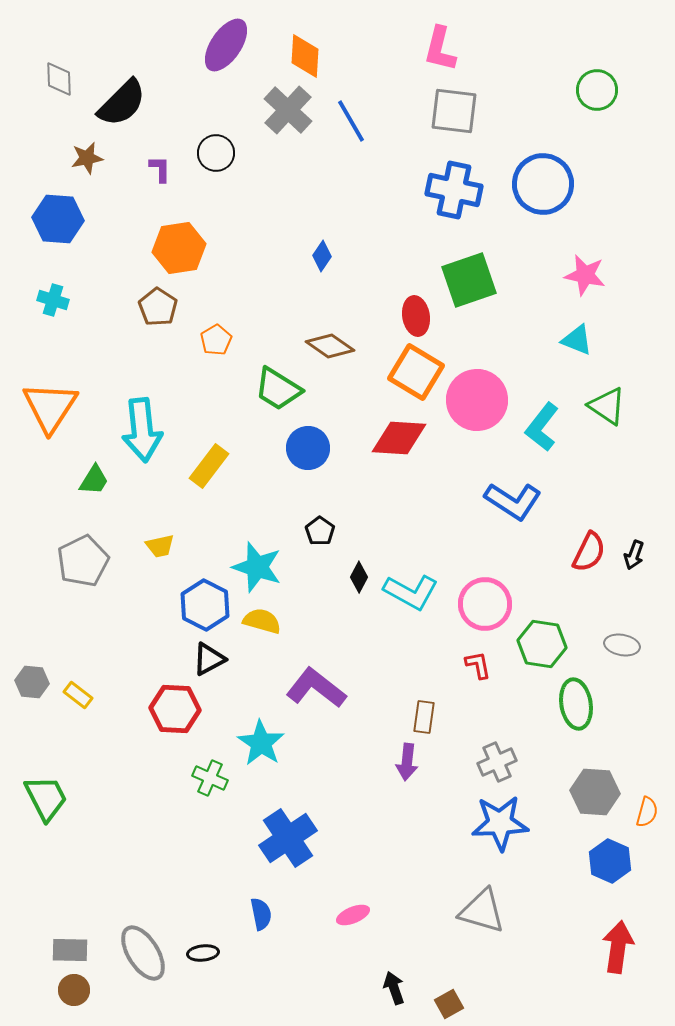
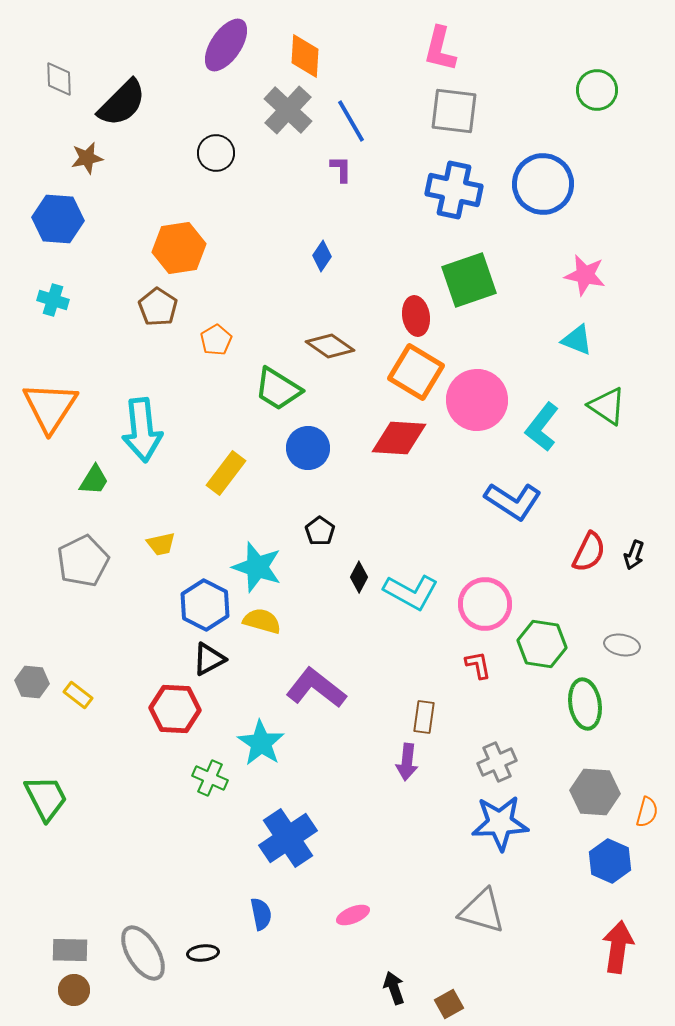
purple L-shape at (160, 169): moved 181 px right
yellow rectangle at (209, 466): moved 17 px right, 7 px down
yellow trapezoid at (160, 546): moved 1 px right, 2 px up
green ellipse at (576, 704): moved 9 px right
